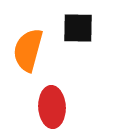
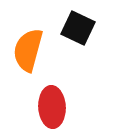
black square: rotated 24 degrees clockwise
